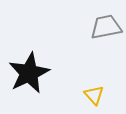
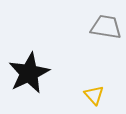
gray trapezoid: rotated 20 degrees clockwise
